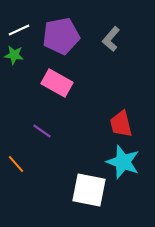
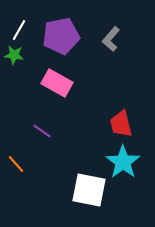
white line: rotated 35 degrees counterclockwise
cyan star: rotated 16 degrees clockwise
